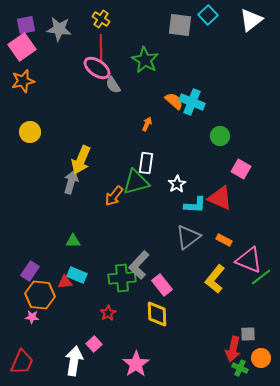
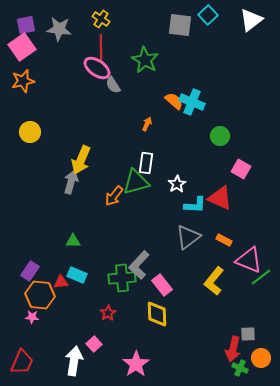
yellow L-shape at (215, 279): moved 1 px left, 2 px down
red triangle at (65, 282): moved 4 px left
